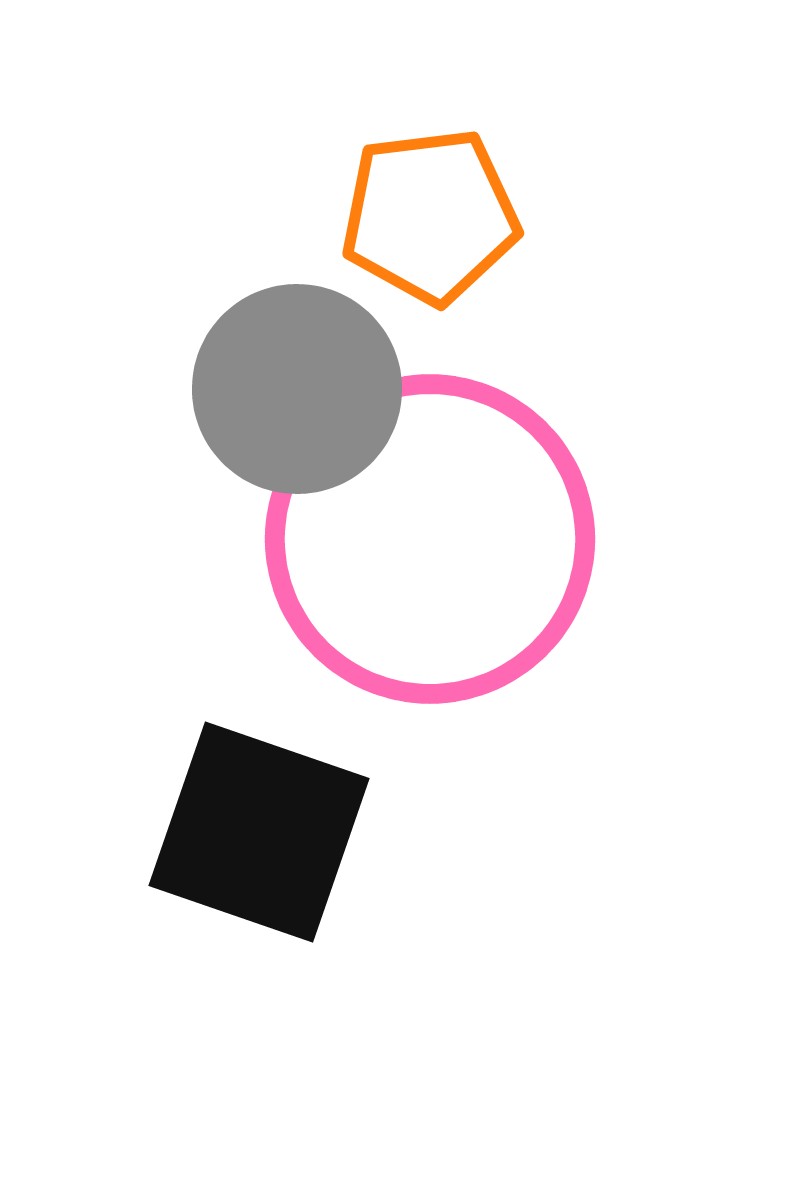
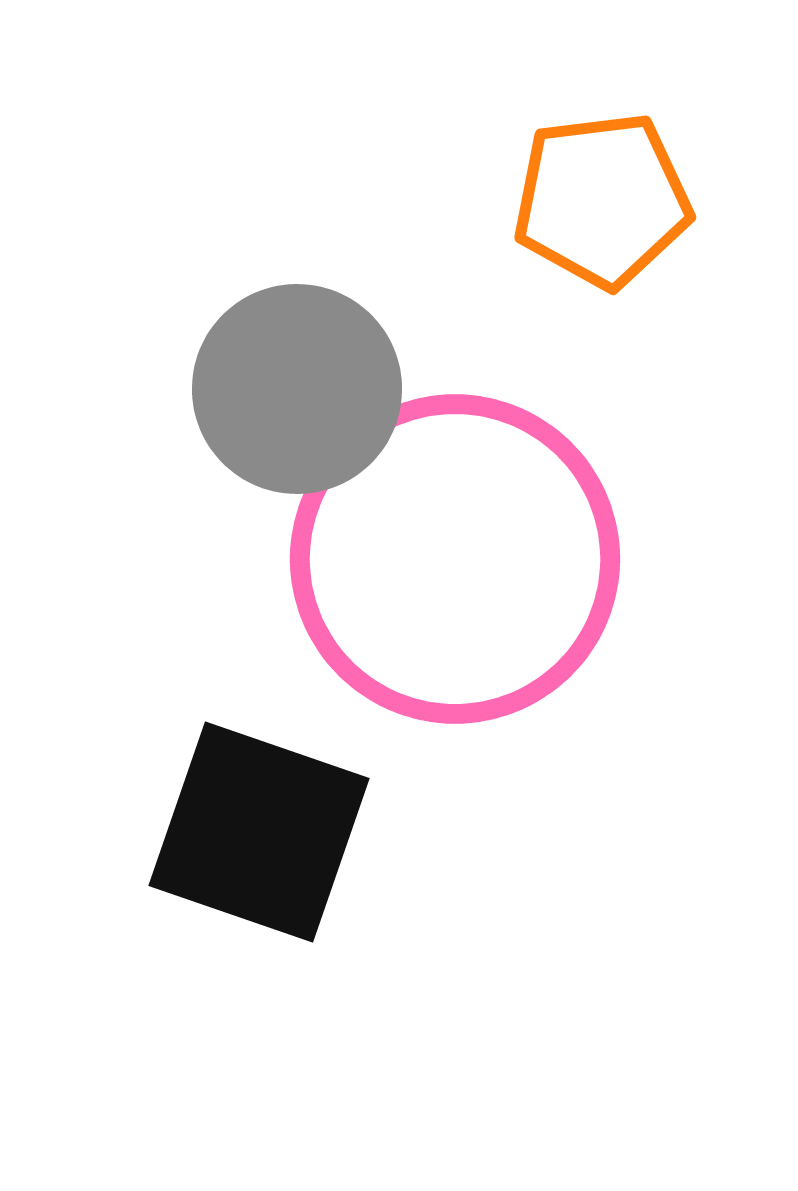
orange pentagon: moved 172 px right, 16 px up
pink circle: moved 25 px right, 20 px down
